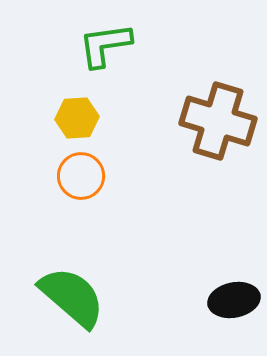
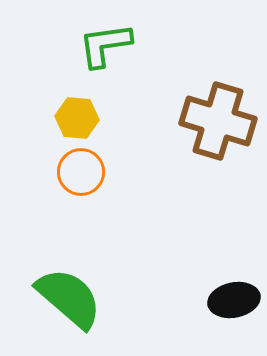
yellow hexagon: rotated 9 degrees clockwise
orange circle: moved 4 px up
green semicircle: moved 3 px left, 1 px down
